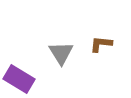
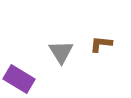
gray triangle: moved 1 px up
